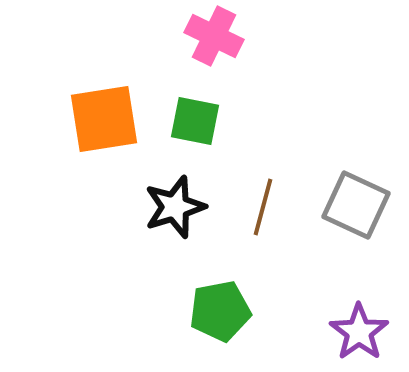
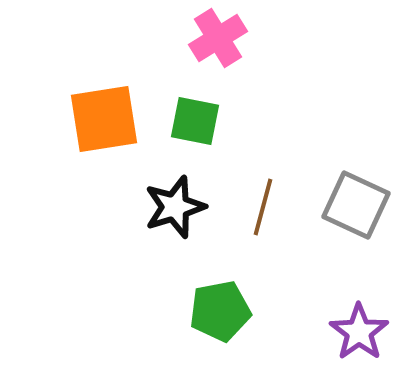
pink cross: moved 4 px right, 2 px down; rotated 32 degrees clockwise
